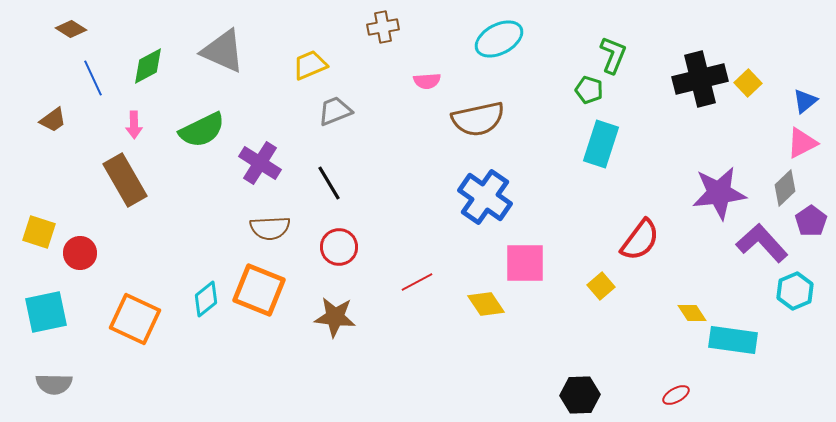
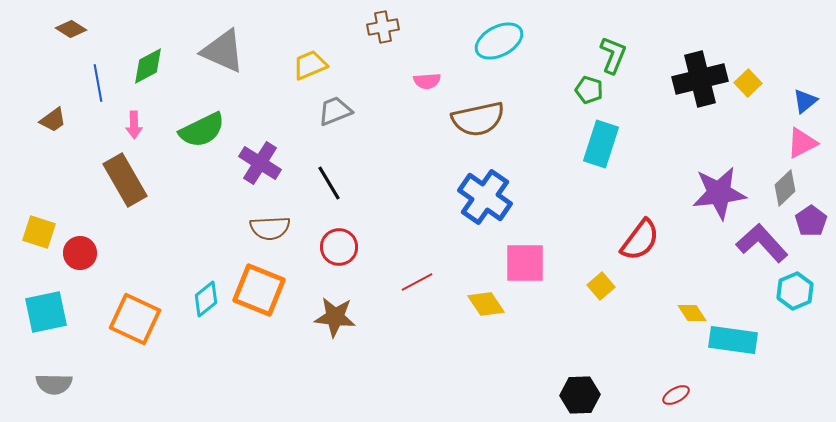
cyan ellipse at (499, 39): moved 2 px down
blue line at (93, 78): moved 5 px right, 5 px down; rotated 15 degrees clockwise
